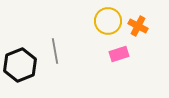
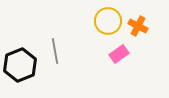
pink rectangle: rotated 18 degrees counterclockwise
